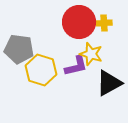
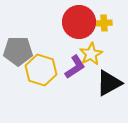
gray pentagon: moved 1 px left, 2 px down; rotated 8 degrees counterclockwise
yellow star: rotated 25 degrees clockwise
purple L-shape: moved 1 px left, 1 px down; rotated 20 degrees counterclockwise
